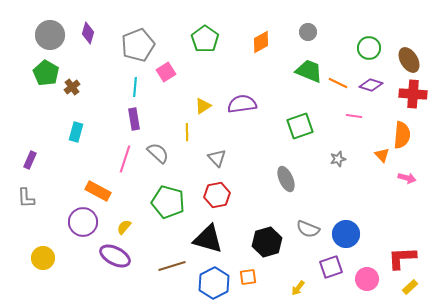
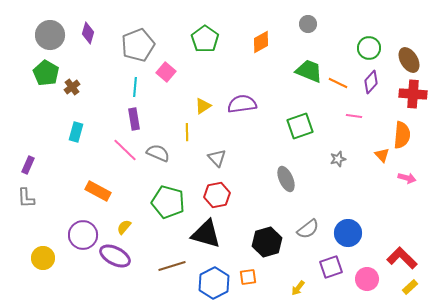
gray circle at (308, 32): moved 8 px up
pink square at (166, 72): rotated 18 degrees counterclockwise
purple diamond at (371, 85): moved 3 px up; rotated 65 degrees counterclockwise
gray semicircle at (158, 153): rotated 20 degrees counterclockwise
pink line at (125, 159): moved 9 px up; rotated 64 degrees counterclockwise
purple rectangle at (30, 160): moved 2 px left, 5 px down
purple circle at (83, 222): moved 13 px down
gray semicircle at (308, 229): rotated 60 degrees counterclockwise
blue circle at (346, 234): moved 2 px right, 1 px up
black triangle at (208, 239): moved 2 px left, 5 px up
red L-shape at (402, 258): rotated 48 degrees clockwise
